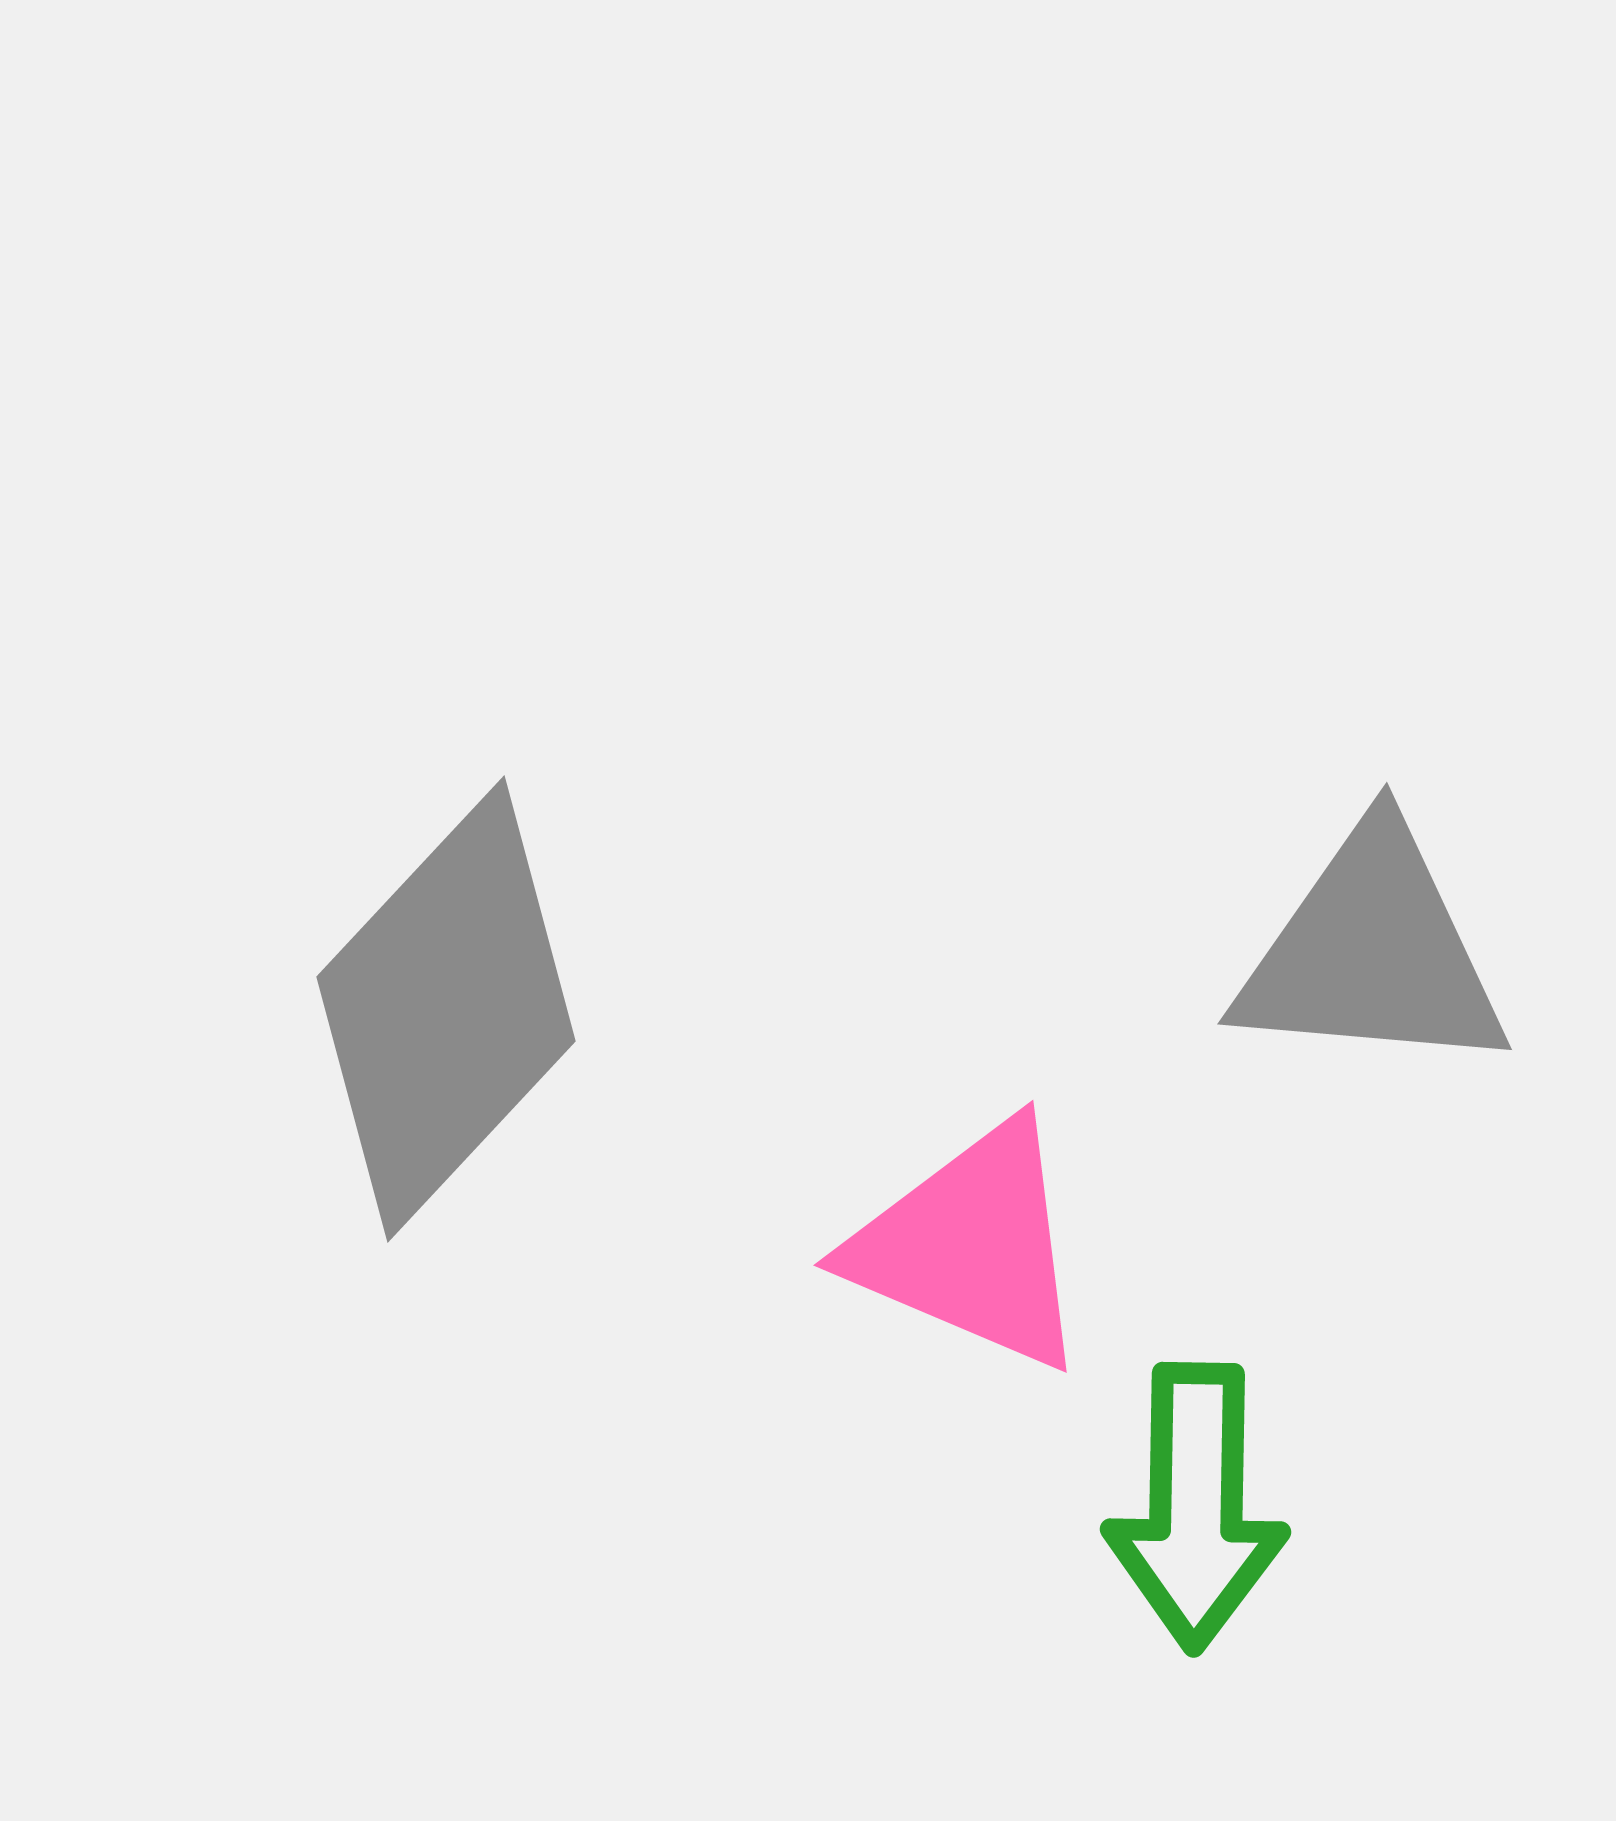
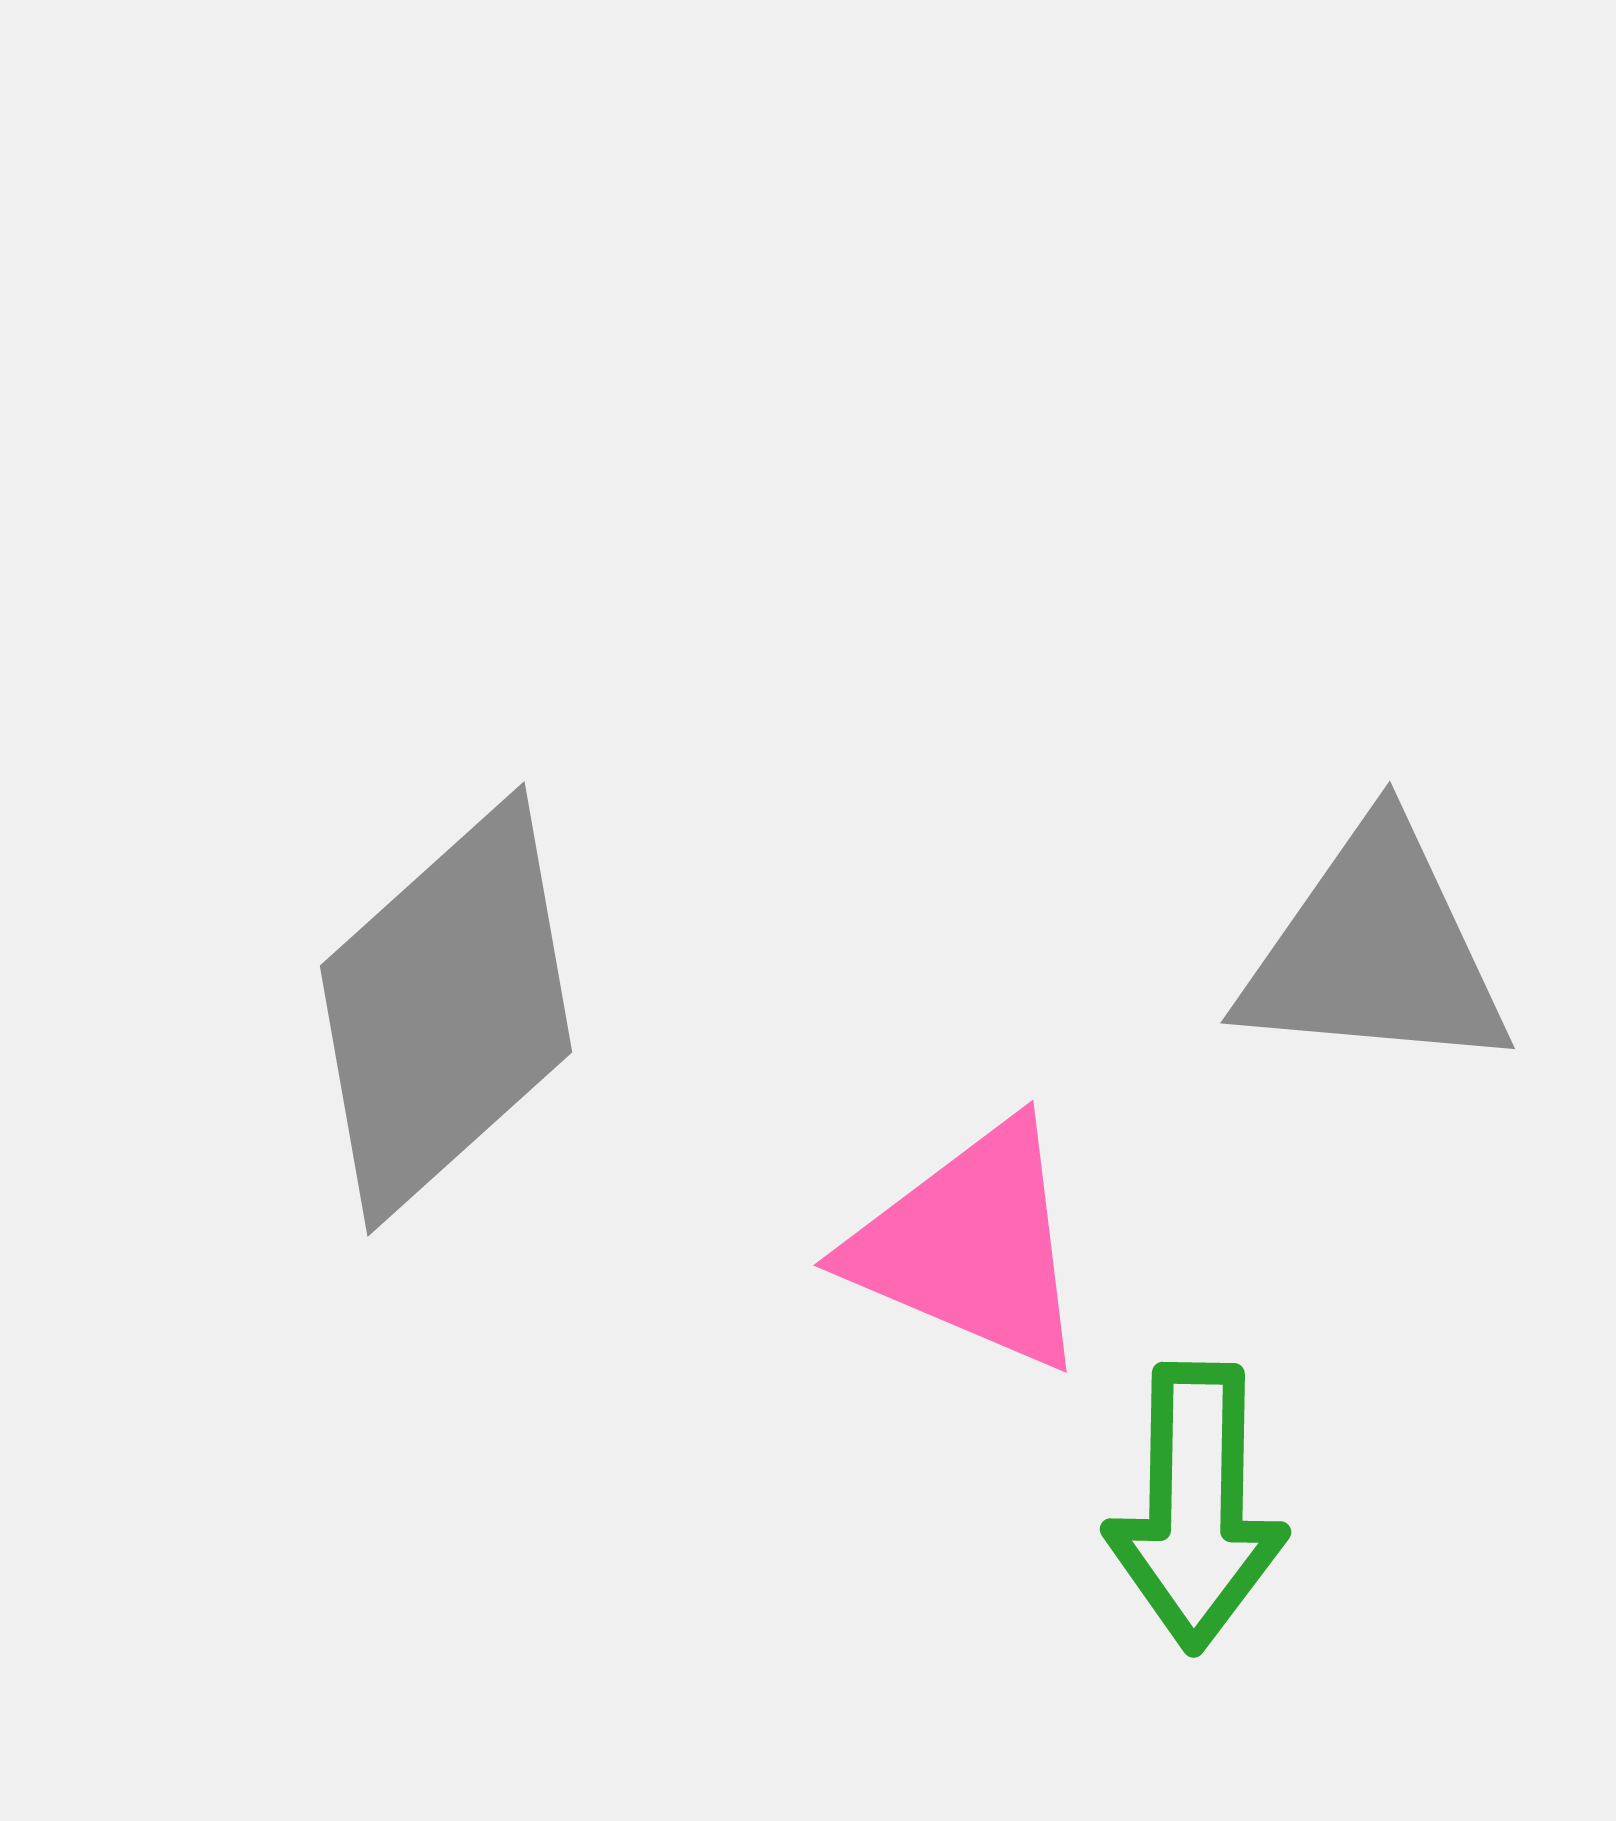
gray triangle: moved 3 px right, 1 px up
gray diamond: rotated 5 degrees clockwise
